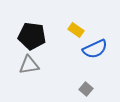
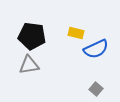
yellow rectangle: moved 3 px down; rotated 21 degrees counterclockwise
blue semicircle: moved 1 px right
gray square: moved 10 px right
